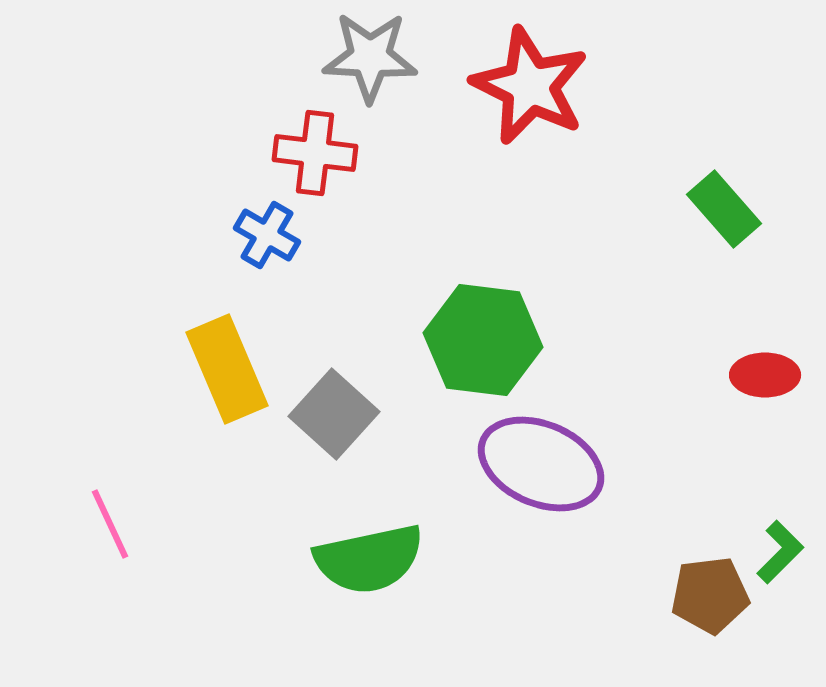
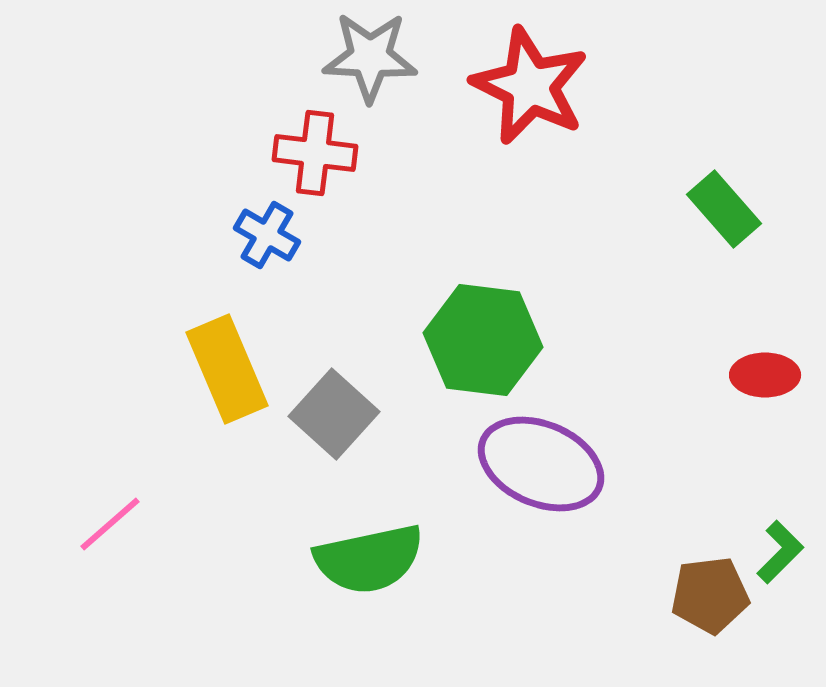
pink line: rotated 74 degrees clockwise
